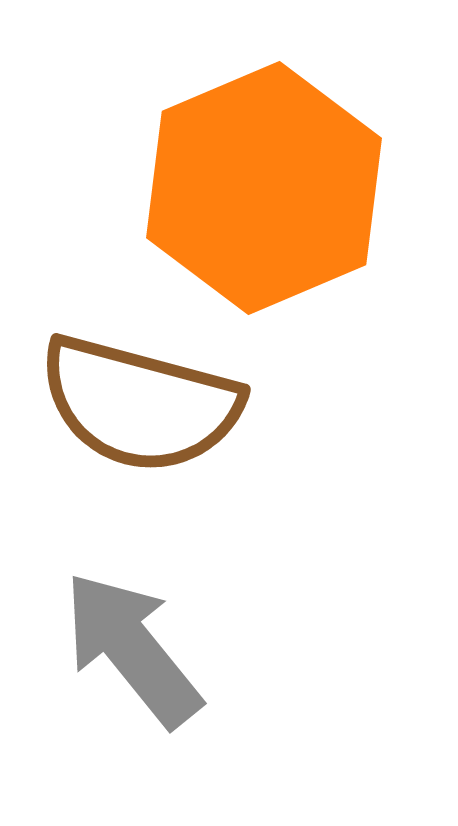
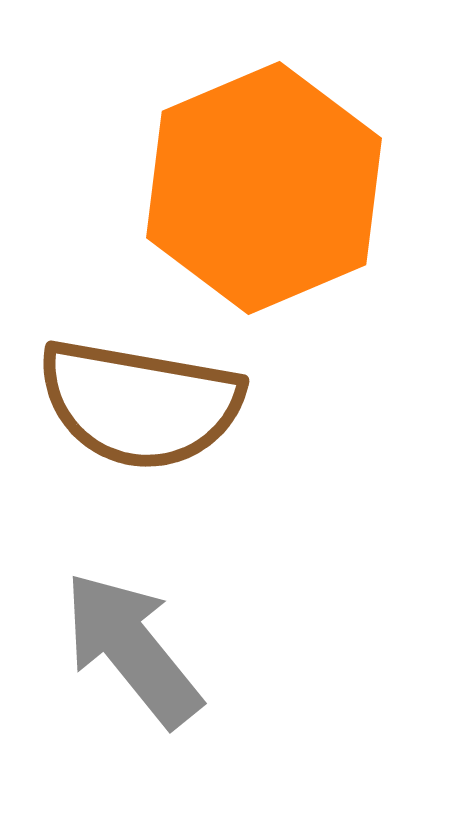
brown semicircle: rotated 5 degrees counterclockwise
